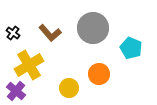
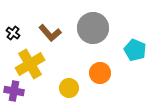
cyan pentagon: moved 4 px right, 2 px down
yellow cross: moved 1 px right, 1 px up
orange circle: moved 1 px right, 1 px up
purple cross: moved 2 px left; rotated 30 degrees counterclockwise
